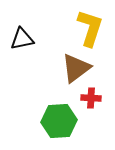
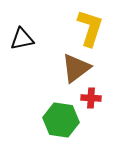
green hexagon: moved 2 px right, 1 px up; rotated 12 degrees clockwise
